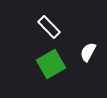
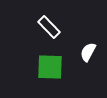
green square: moved 1 px left, 3 px down; rotated 32 degrees clockwise
